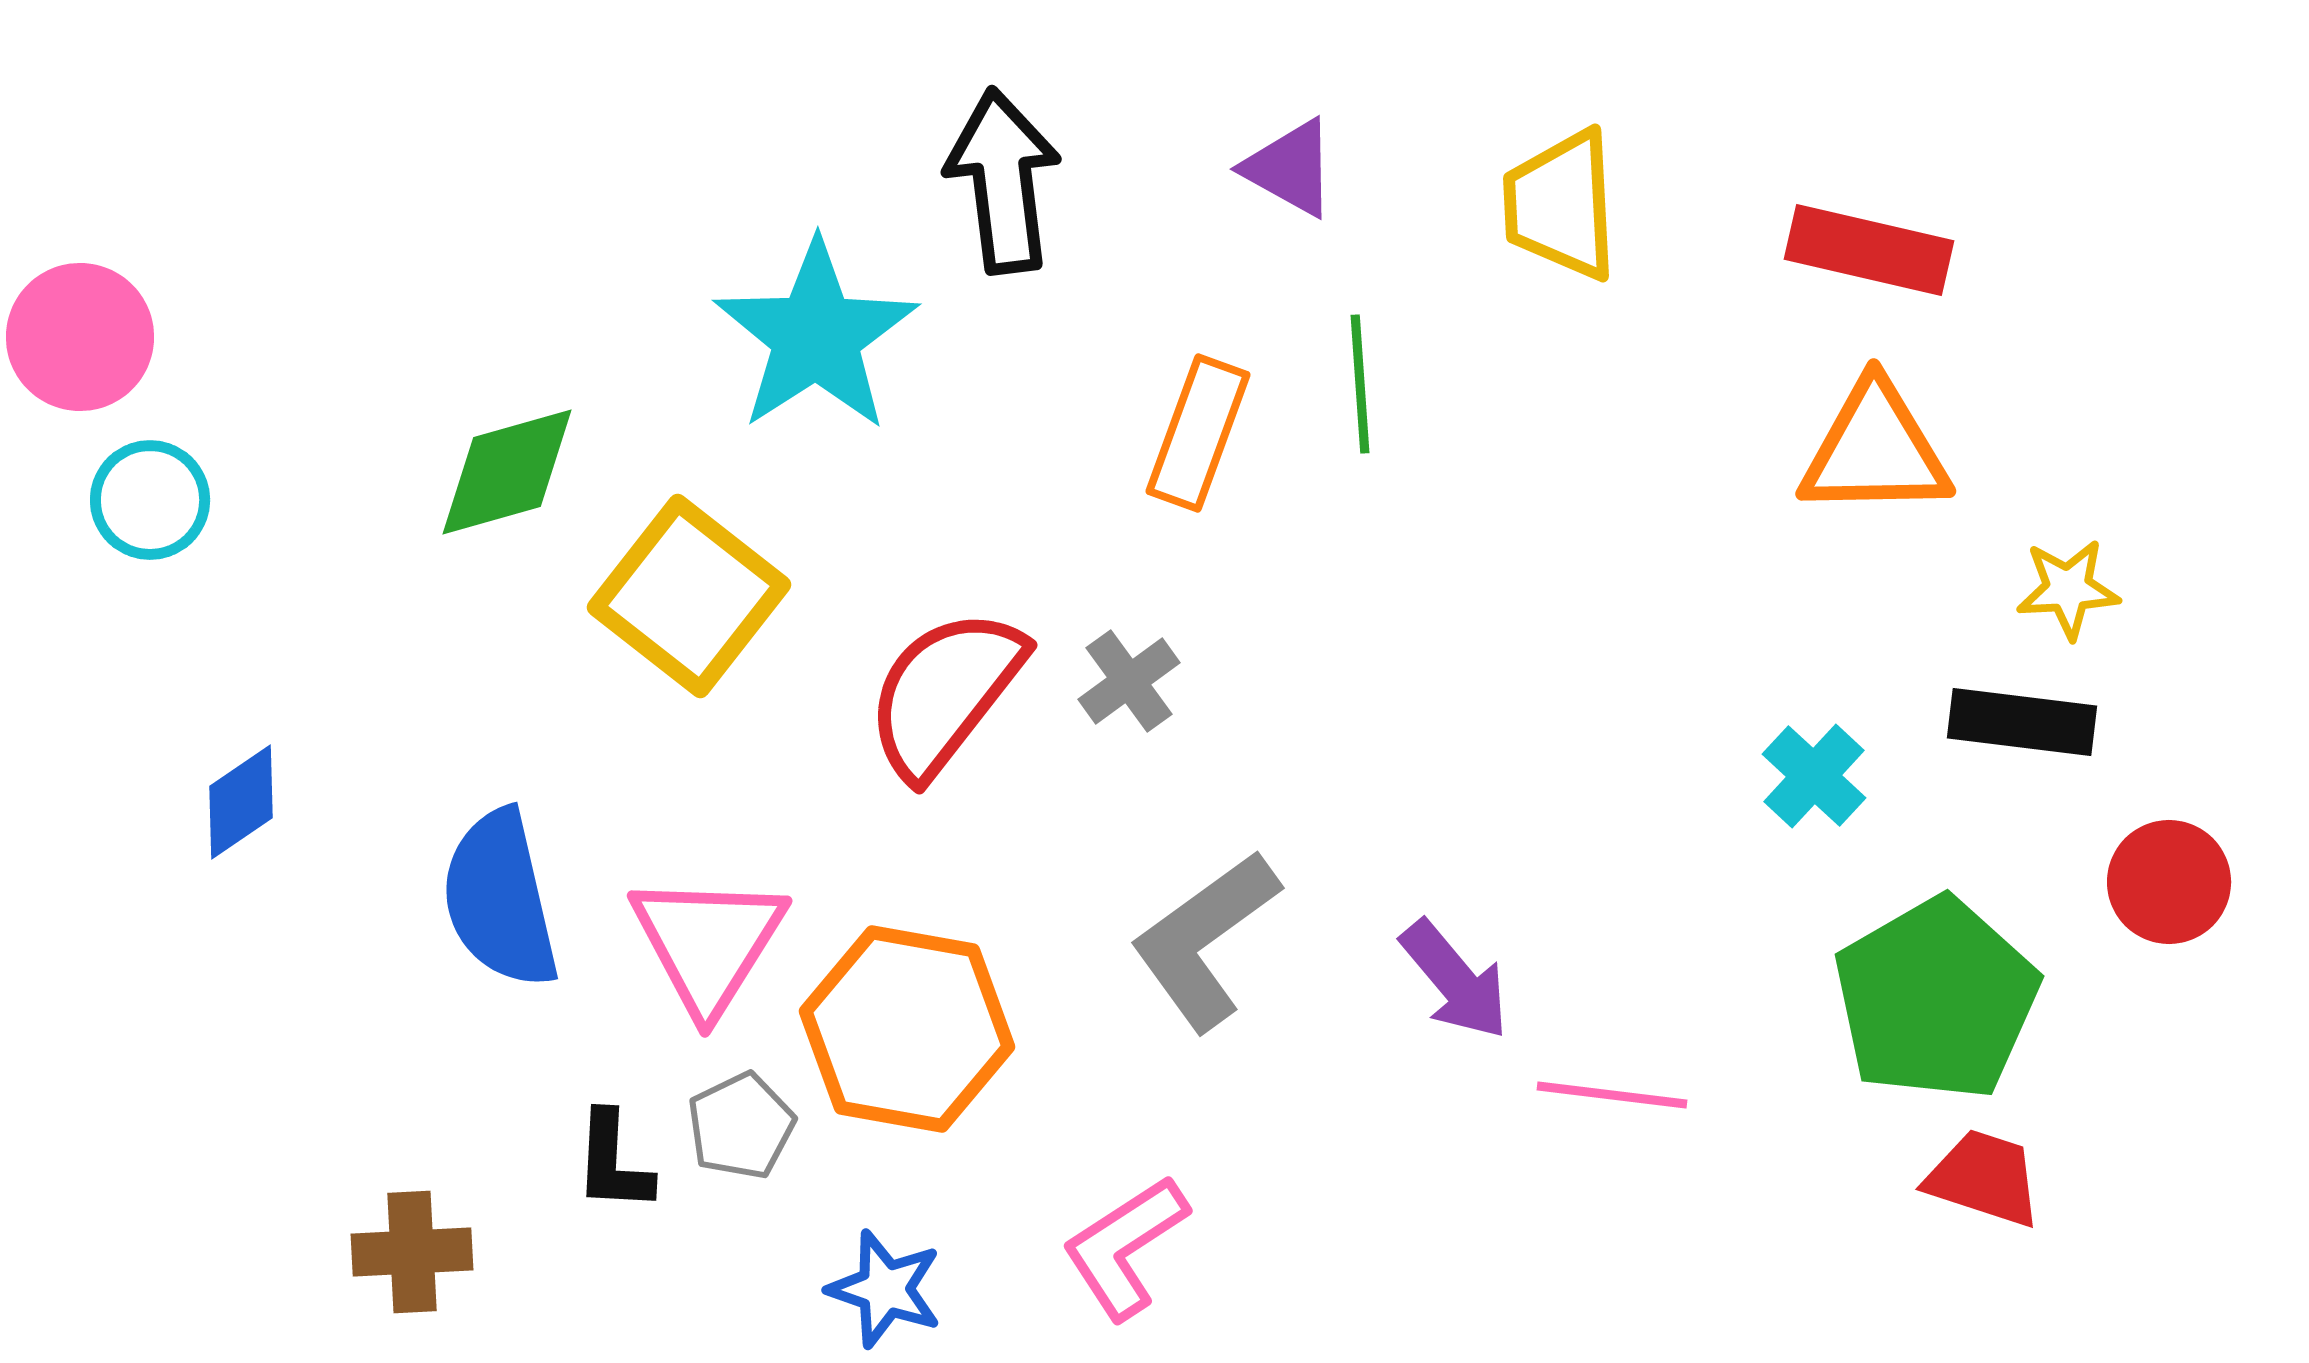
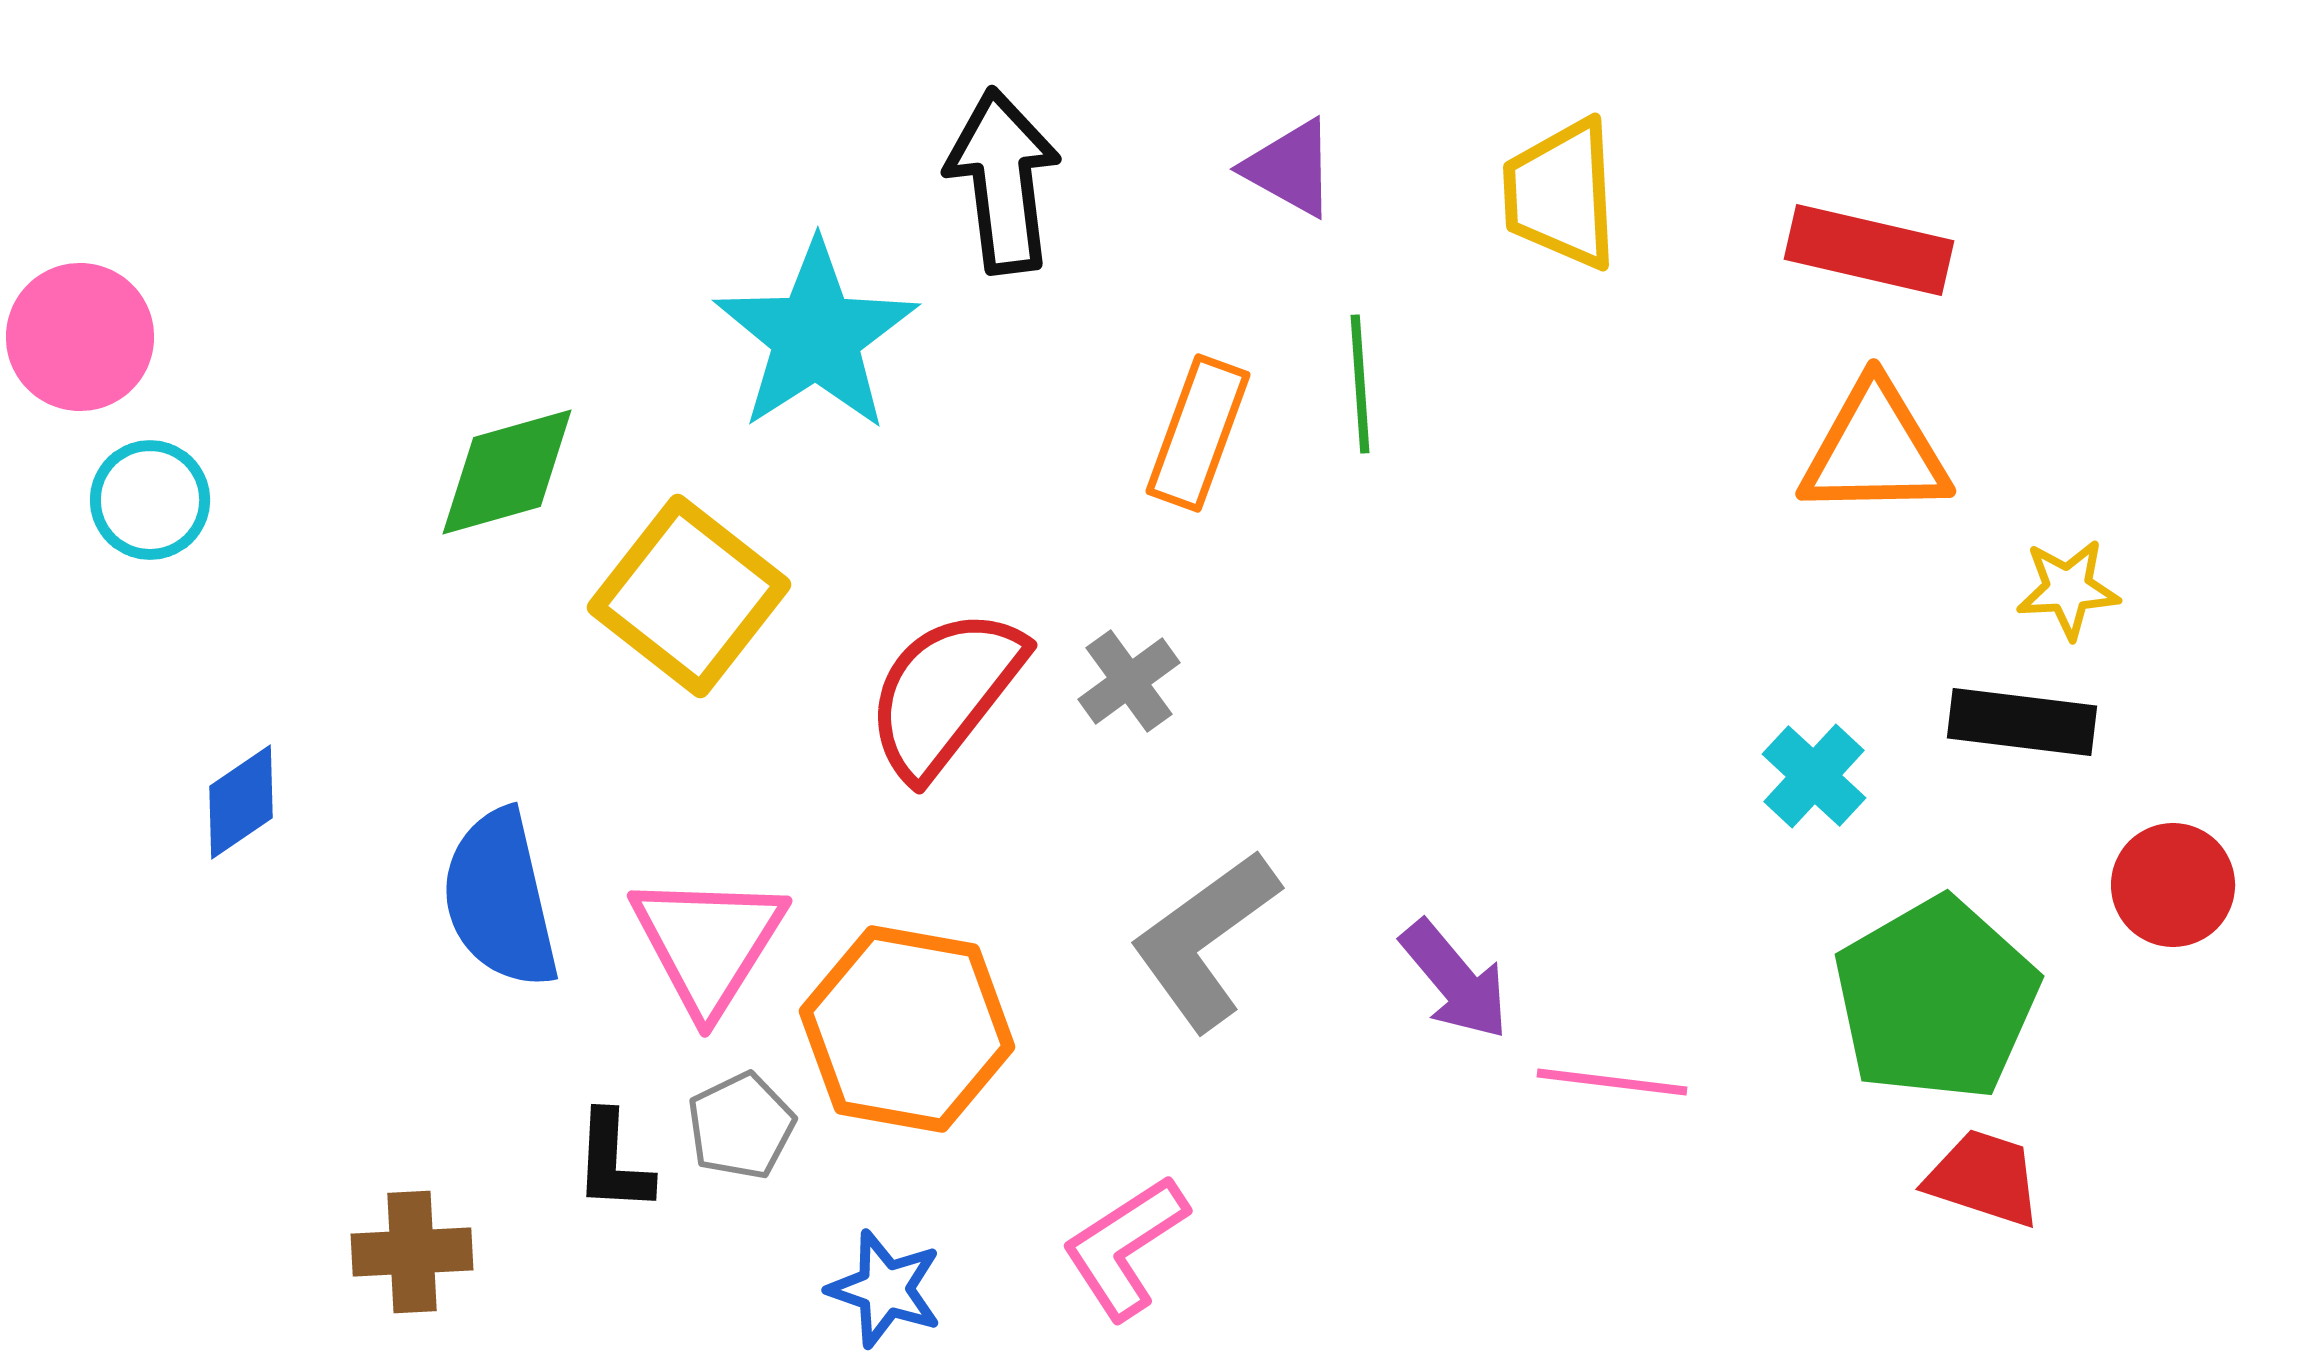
yellow trapezoid: moved 11 px up
red circle: moved 4 px right, 3 px down
pink line: moved 13 px up
